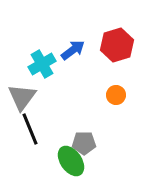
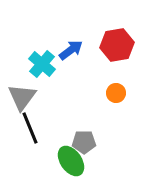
red hexagon: rotated 8 degrees clockwise
blue arrow: moved 2 px left
cyan cross: rotated 20 degrees counterclockwise
orange circle: moved 2 px up
black line: moved 1 px up
gray pentagon: moved 1 px up
